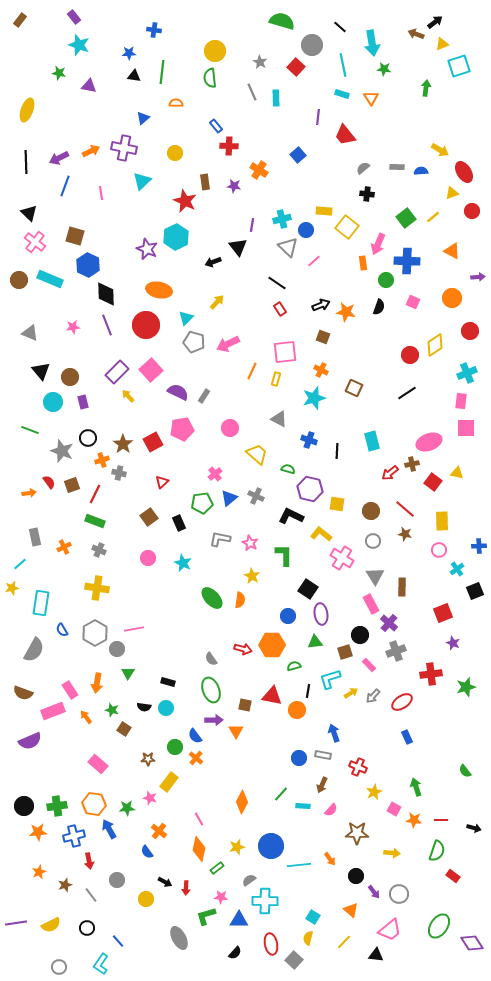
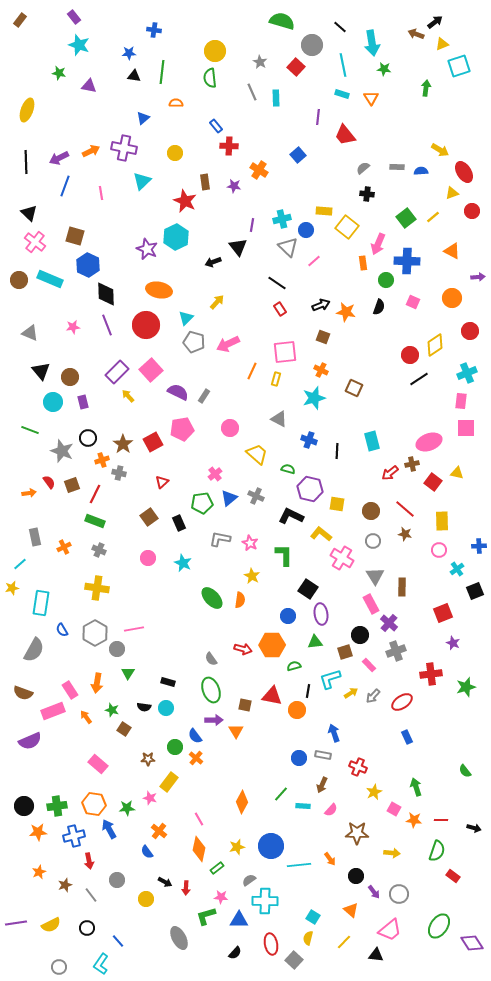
black line at (407, 393): moved 12 px right, 14 px up
